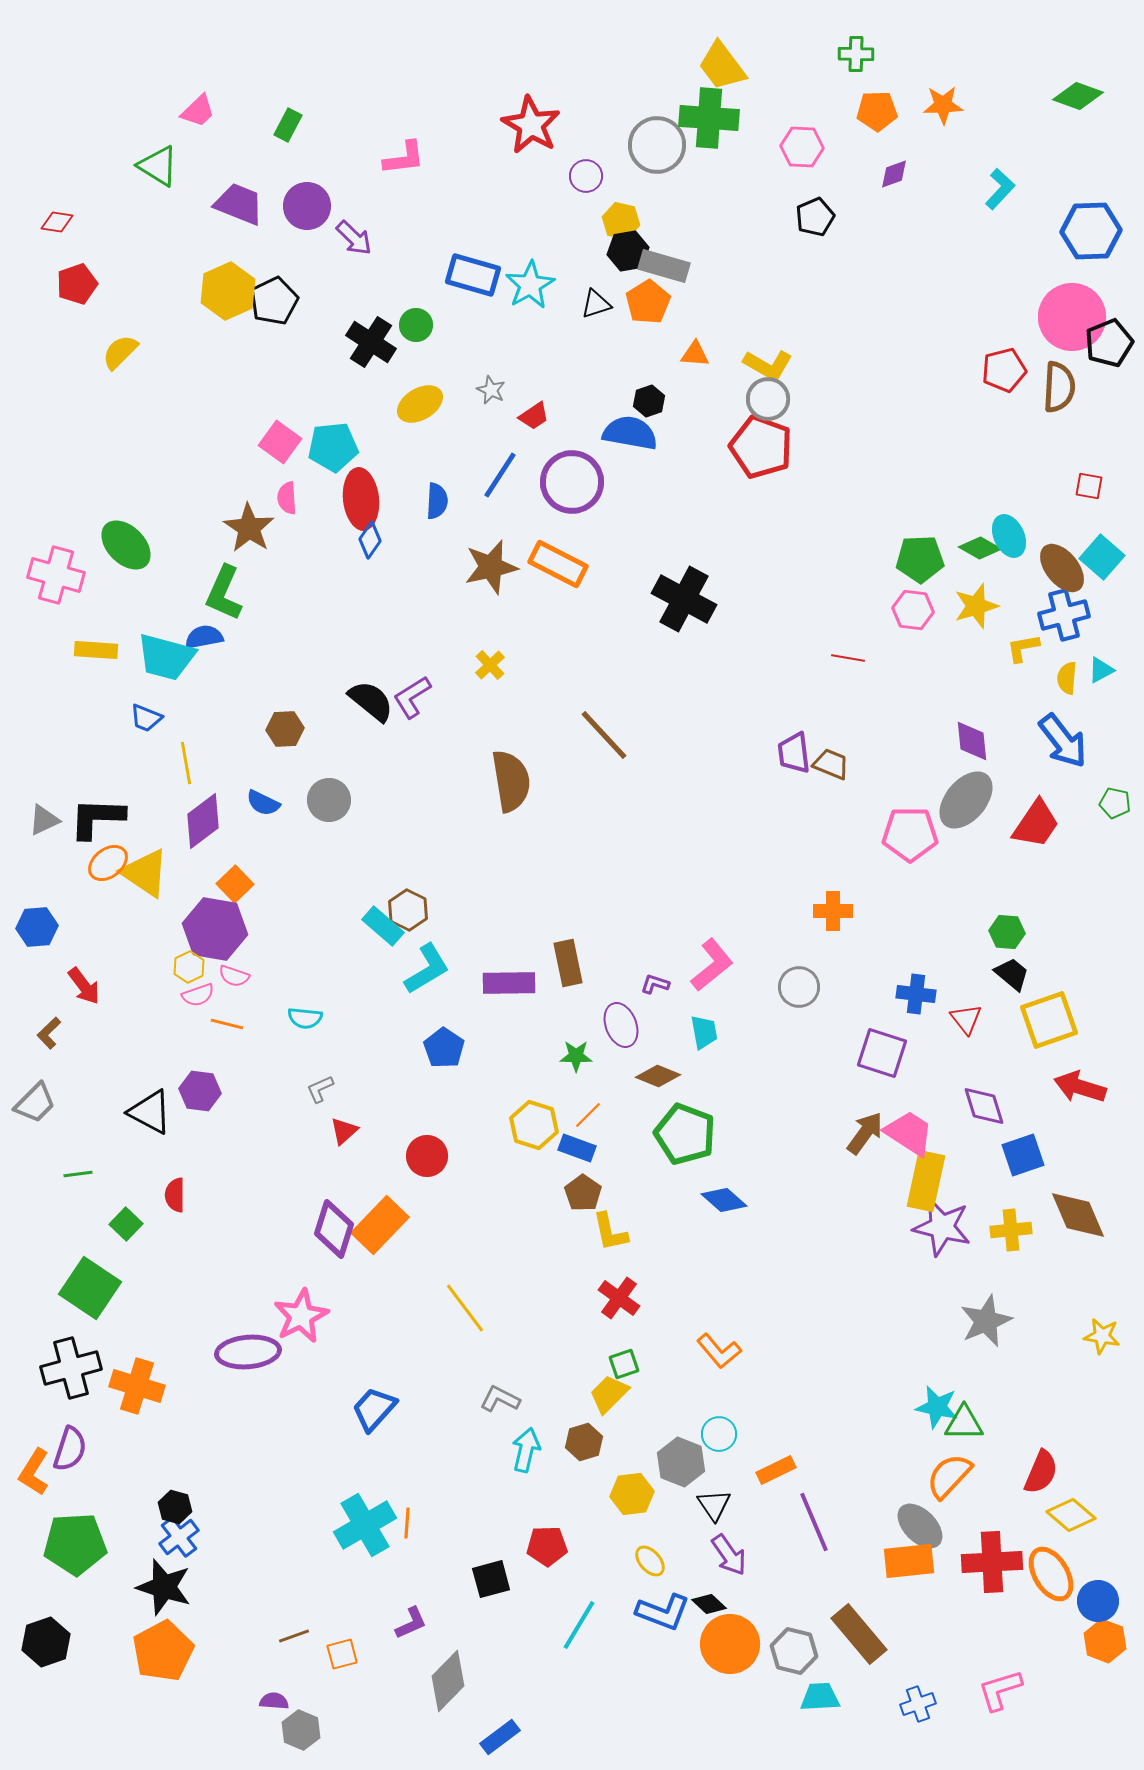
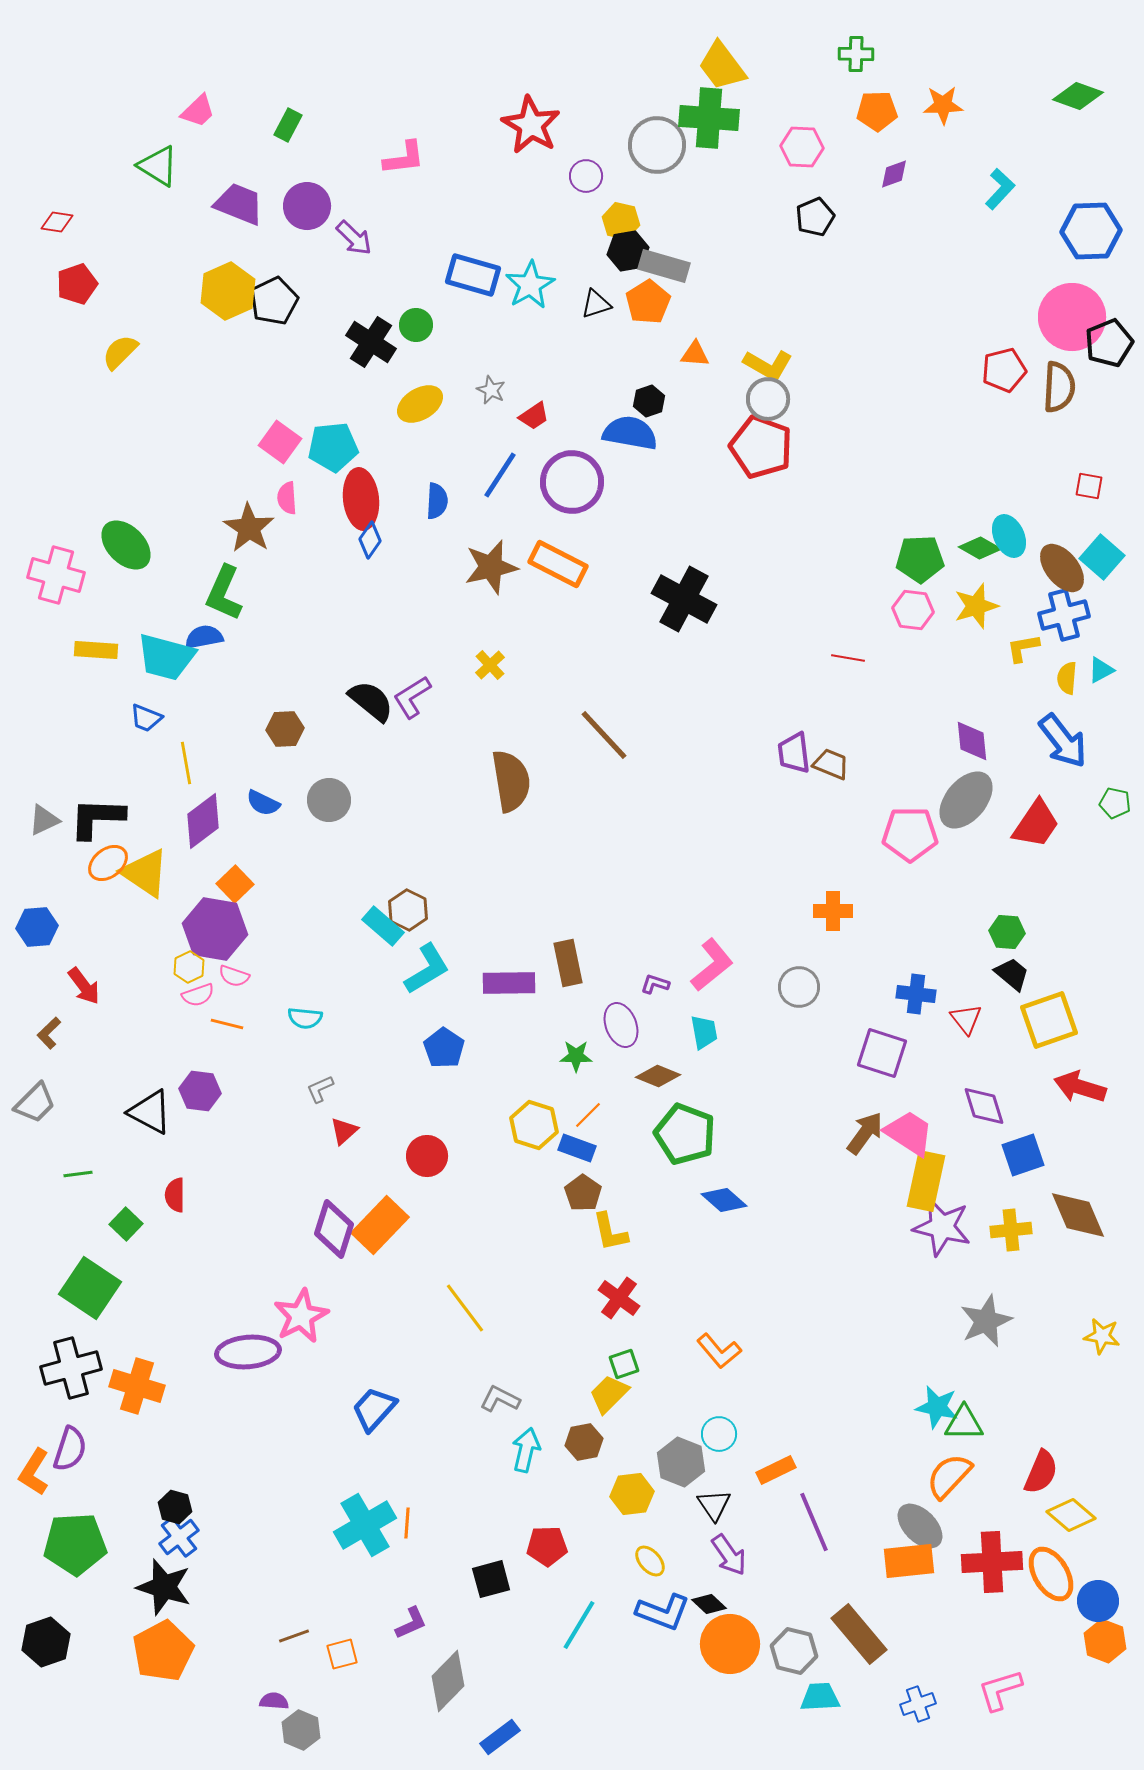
brown hexagon at (584, 1442): rotated 6 degrees clockwise
